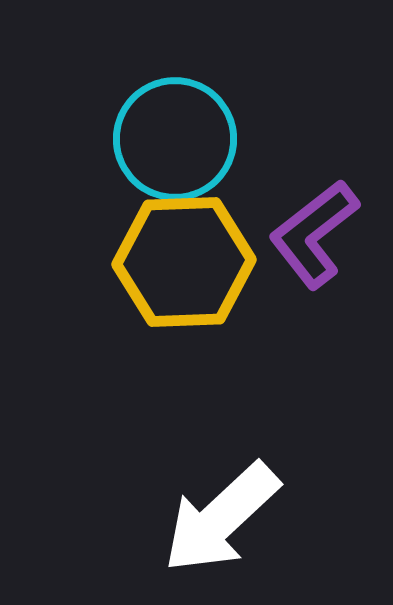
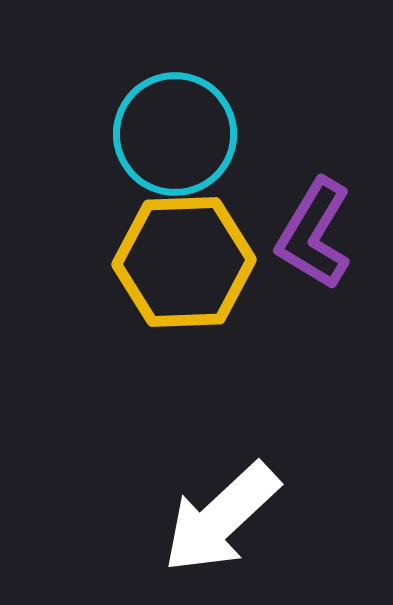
cyan circle: moved 5 px up
purple L-shape: rotated 21 degrees counterclockwise
